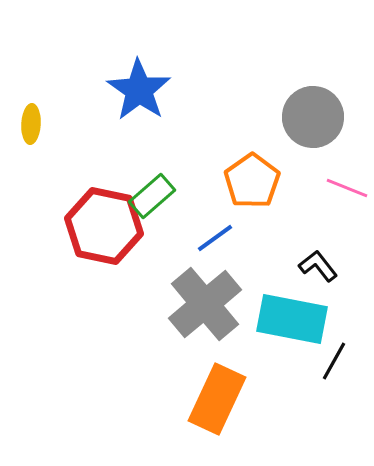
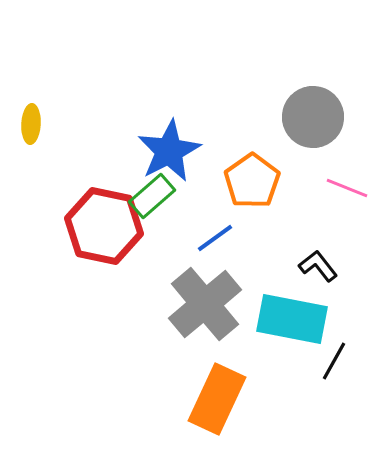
blue star: moved 30 px right, 61 px down; rotated 10 degrees clockwise
